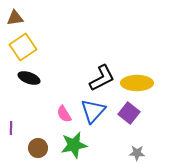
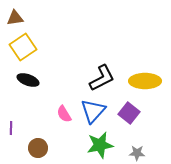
black ellipse: moved 1 px left, 2 px down
yellow ellipse: moved 8 px right, 2 px up
green star: moved 26 px right
